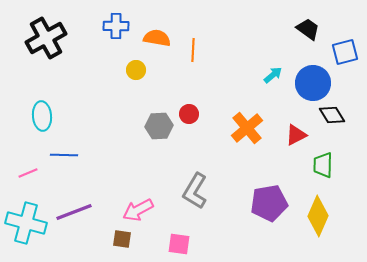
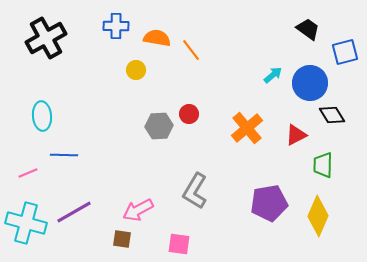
orange line: moved 2 px left; rotated 40 degrees counterclockwise
blue circle: moved 3 px left
purple line: rotated 9 degrees counterclockwise
